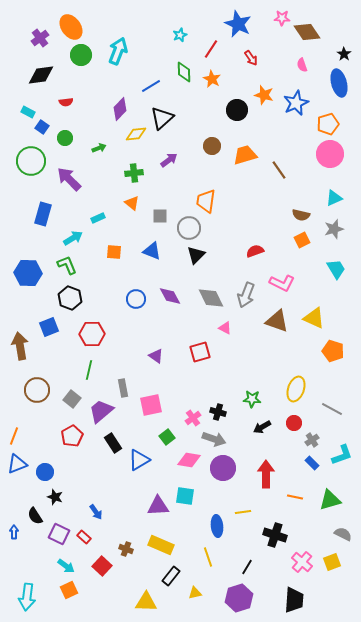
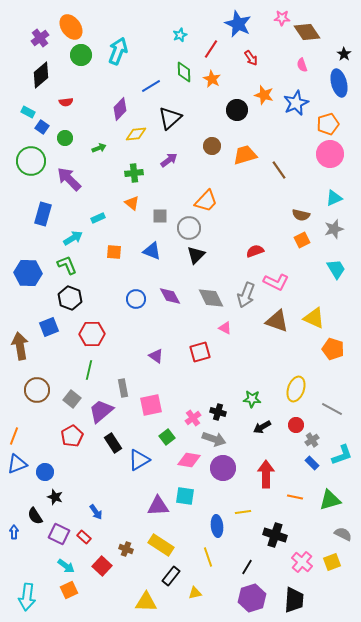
black diamond at (41, 75): rotated 32 degrees counterclockwise
black triangle at (162, 118): moved 8 px right
orange trapezoid at (206, 201): rotated 145 degrees counterclockwise
pink L-shape at (282, 283): moved 6 px left, 1 px up
orange pentagon at (333, 351): moved 2 px up
red circle at (294, 423): moved 2 px right, 2 px down
yellow rectangle at (161, 545): rotated 10 degrees clockwise
purple hexagon at (239, 598): moved 13 px right
